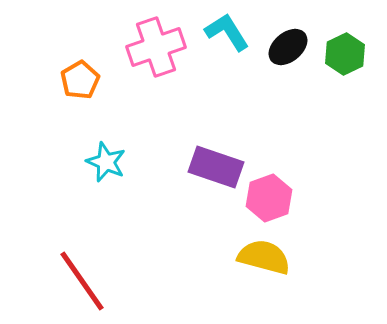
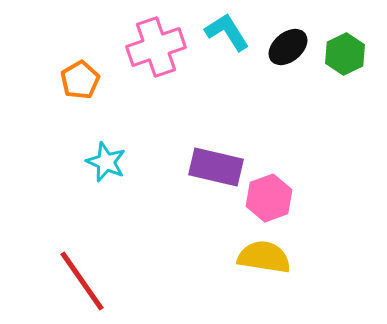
purple rectangle: rotated 6 degrees counterclockwise
yellow semicircle: rotated 6 degrees counterclockwise
